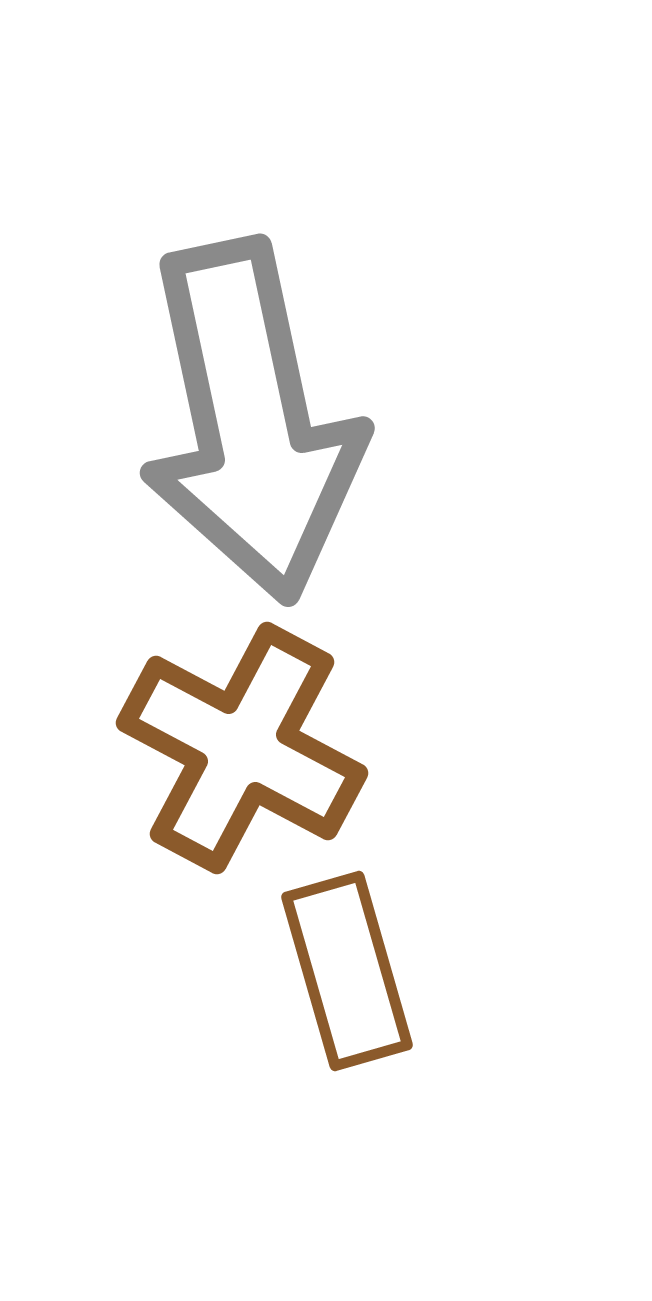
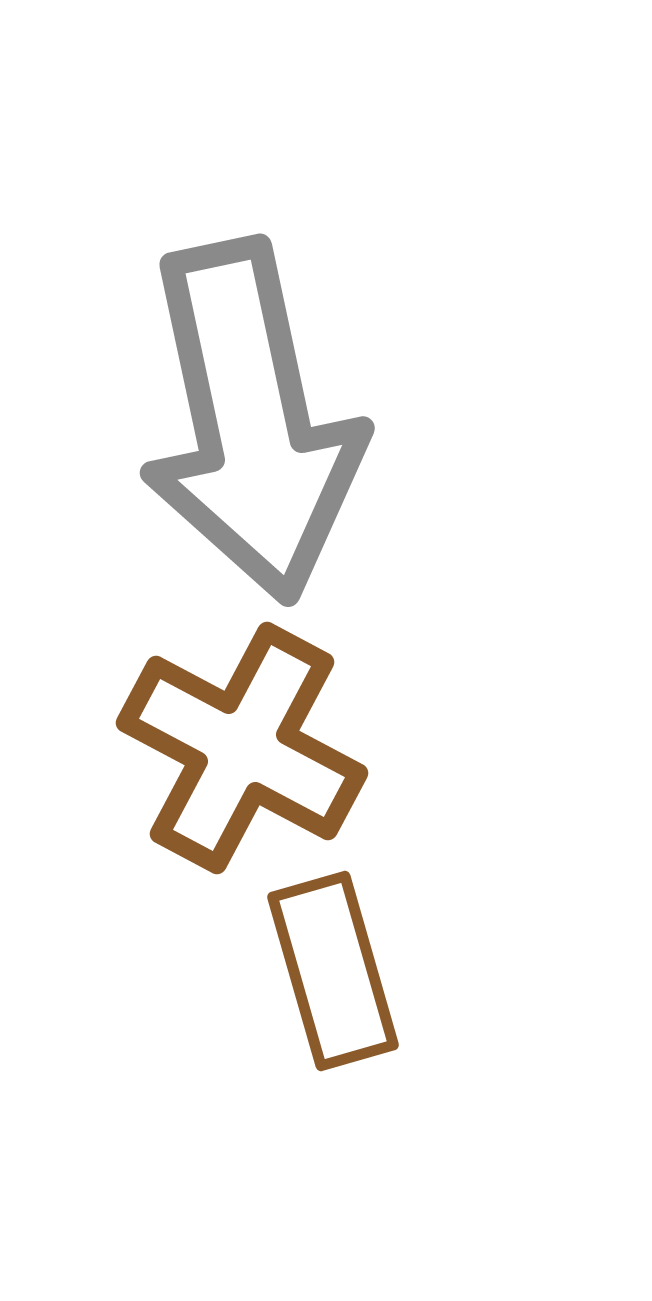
brown rectangle: moved 14 px left
